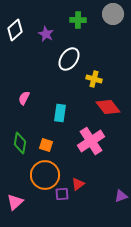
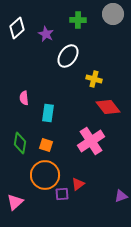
white diamond: moved 2 px right, 2 px up
white ellipse: moved 1 px left, 3 px up
pink semicircle: rotated 32 degrees counterclockwise
cyan rectangle: moved 12 px left
